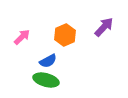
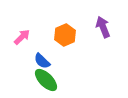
purple arrow: moved 1 px left; rotated 65 degrees counterclockwise
blue semicircle: moved 6 px left; rotated 72 degrees clockwise
green ellipse: rotated 30 degrees clockwise
